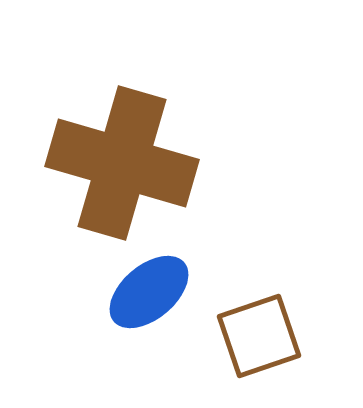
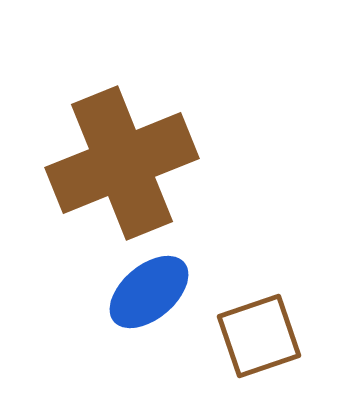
brown cross: rotated 38 degrees counterclockwise
